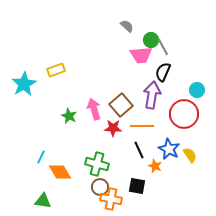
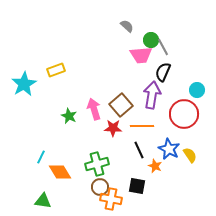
green cross: rotated 30 degrees counterclockwise
